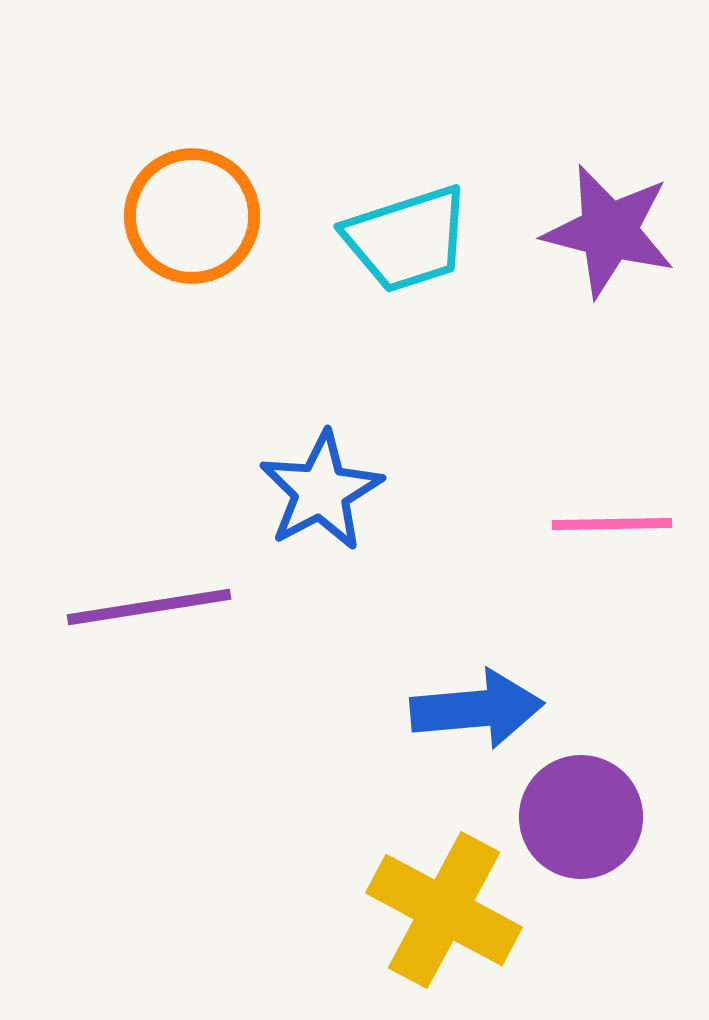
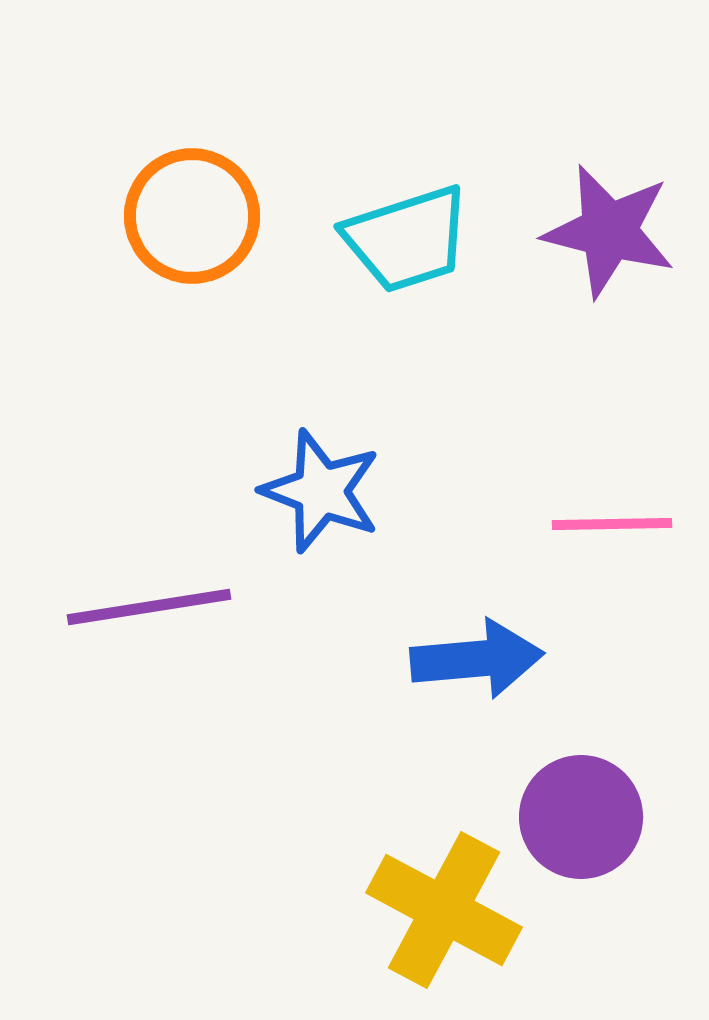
blue star: rotated 23 degrees counterclockwise
blue arrow: moved 50 px up
